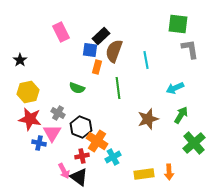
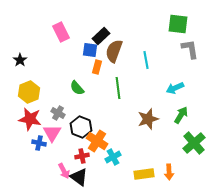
green semicircle: rotated 28 degrees clockwise
yellow hexagon: moved 1 px right; rotated 10 degrees counterclockwise
